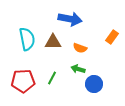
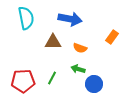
cyan semicircle: moved 1 px left, 21 px up
